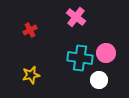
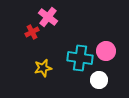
pink cross: moved 28 px left
red cross: moved 2 px right, 2 px down
pink circle: moved 2 px up
yellow star: moved 12 px right, 7 px up
